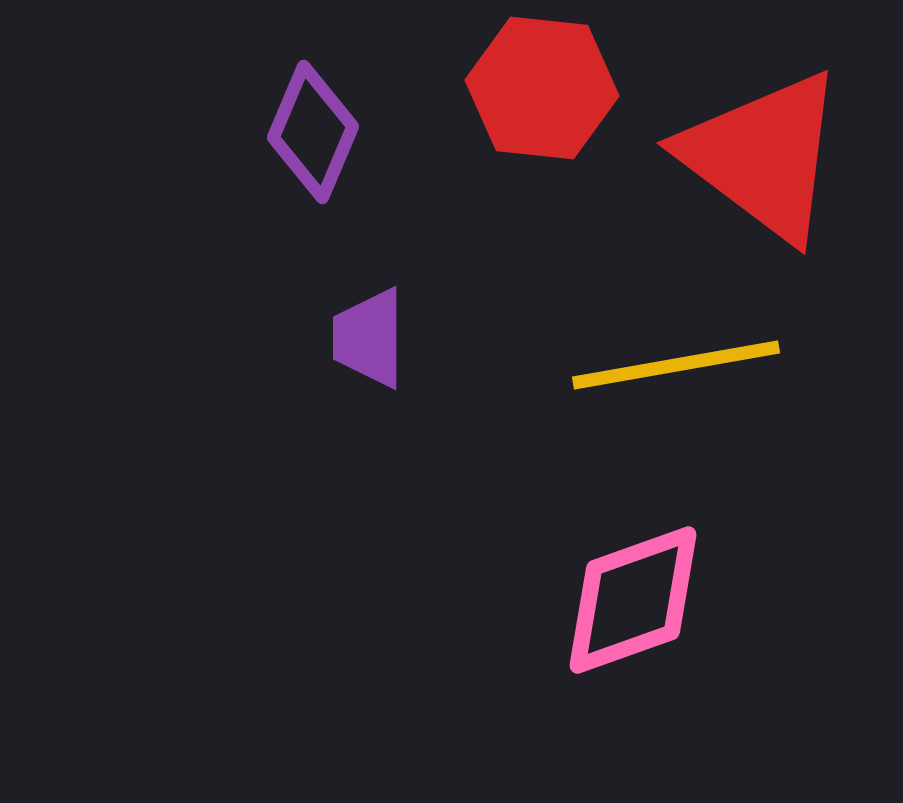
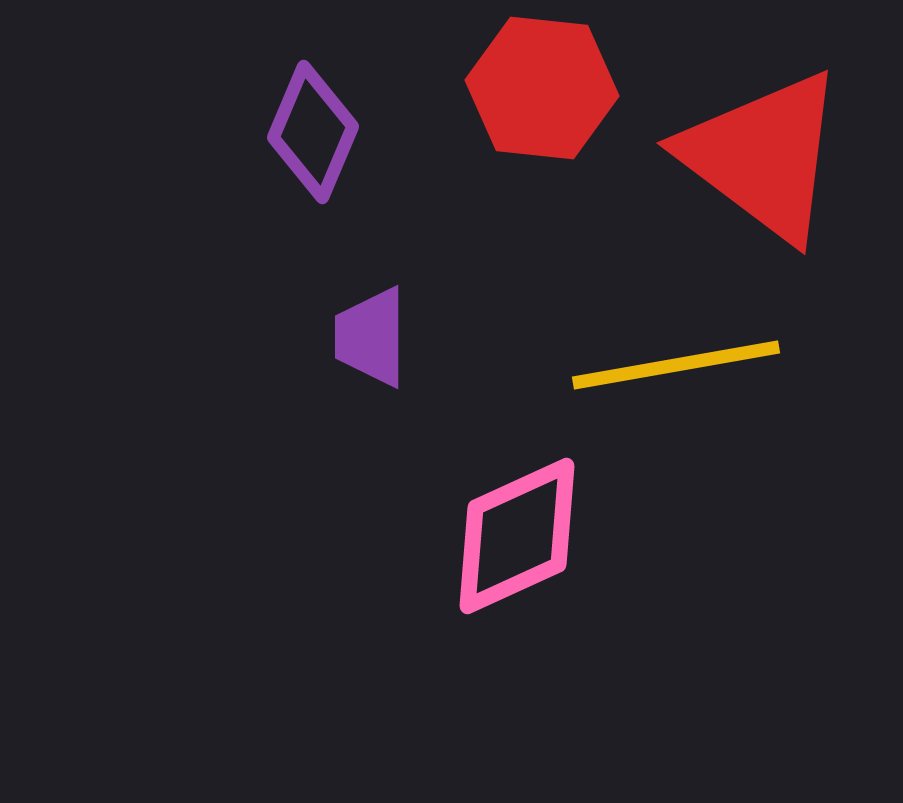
purple trapezoid: moved 2 px right, 1 px up
pink diamond: moved 116 px left, 64 px up; rotated 5 degrees counterclockwise
